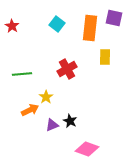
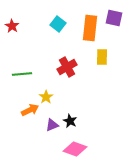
cyan square: moved 1 px right
yellow rectangle: moved 3 px left
red cross: moved 2 px up
pink diamond: moved 12 px left
